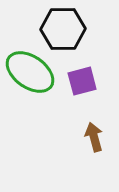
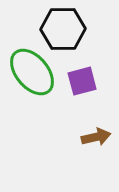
green ellipse: moved 2 px right; rotated 15 degrees clockwise
brown arrow: moved 2 px right; rotated 92 degrees clockwise
